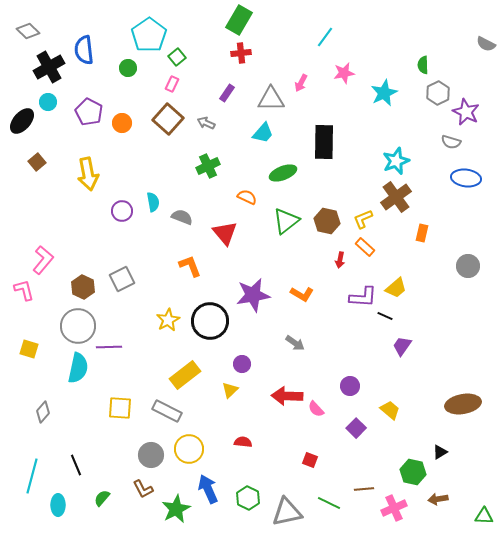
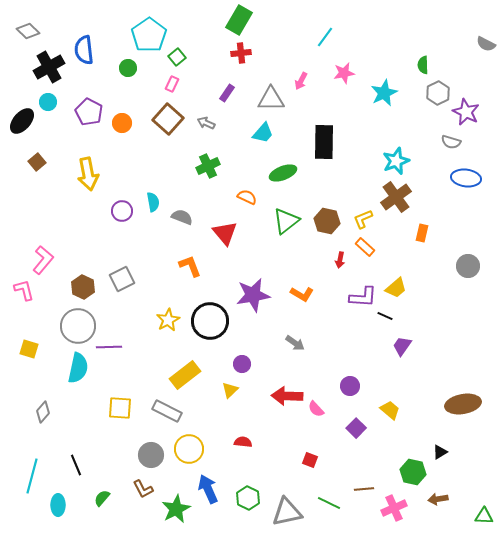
pink arrow at (301, 83): moved 2 px up
